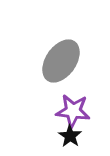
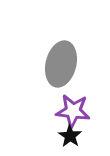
gray ellipse: moved 3 px down; rotated 21 degrees counterclockwise
